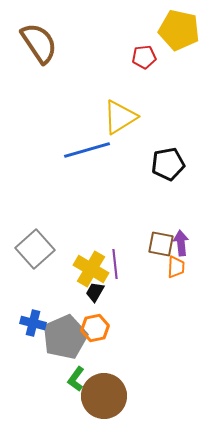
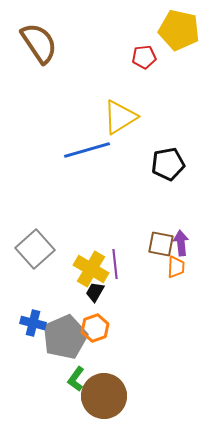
orange hexagon: rotated 8 degrees counterclockwise
